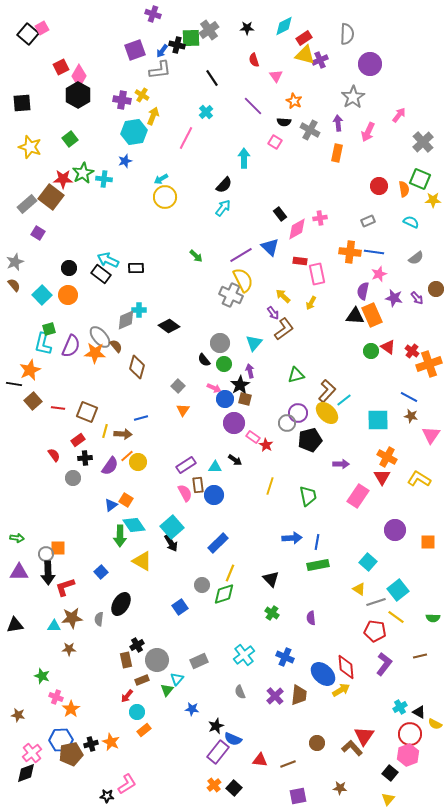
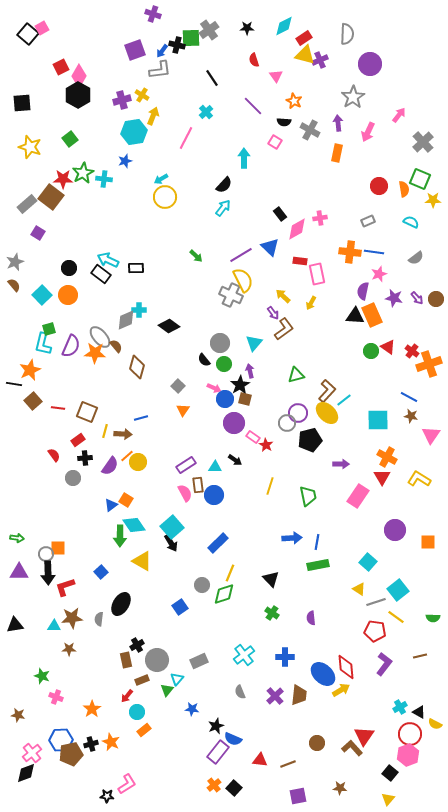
purple cross at (122, 100): rotated 24 degrees counterclockwise
brown circle at (436, 289): moved 10 px down
blue cross at (285, 657): rotated 24 degrees counterclockwise
orange star at (71, 709): moved 21 px right
